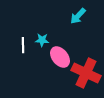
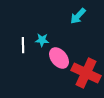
pink ellipse: moved 1 px left, 1 px down
